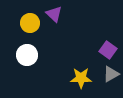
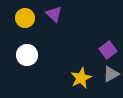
yellow circle: moved 5 px left, 5 px up
purple square: rotated 18 degrees clockwise
yellow star: rotated 25 degrees counterclockwise
